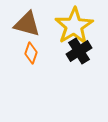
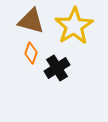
brown triangle: moved 4 px right, 3 px up
black cross: moved 22 px left, 17 px down
